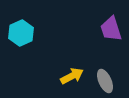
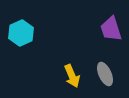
yellow arrow: rotated 95 degrees clockwise
gray ellipse: moved 7 px up
